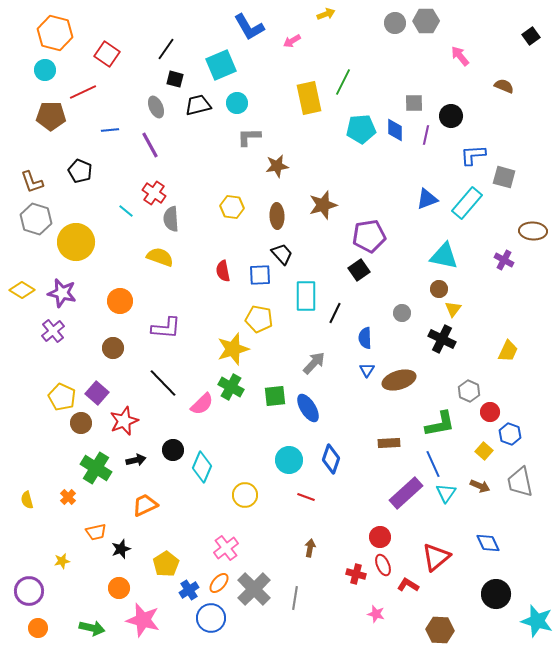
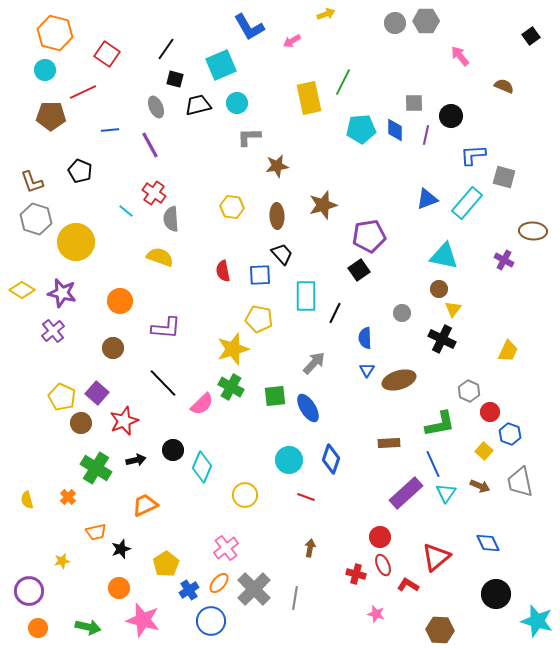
blue circle at (211, 618): moved 3 px down
green arrow at (92, 628): moved 4 px left, 1 px up
